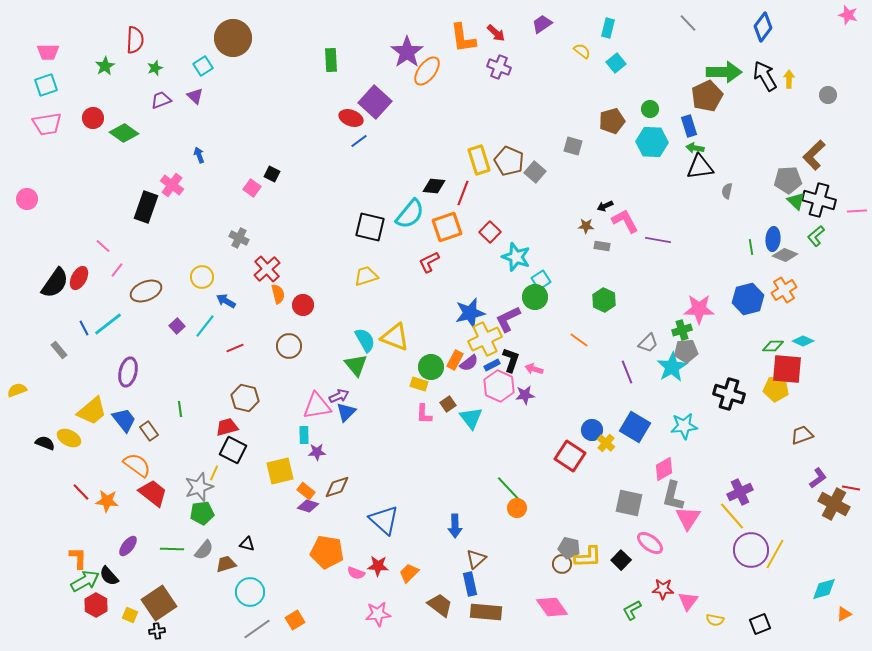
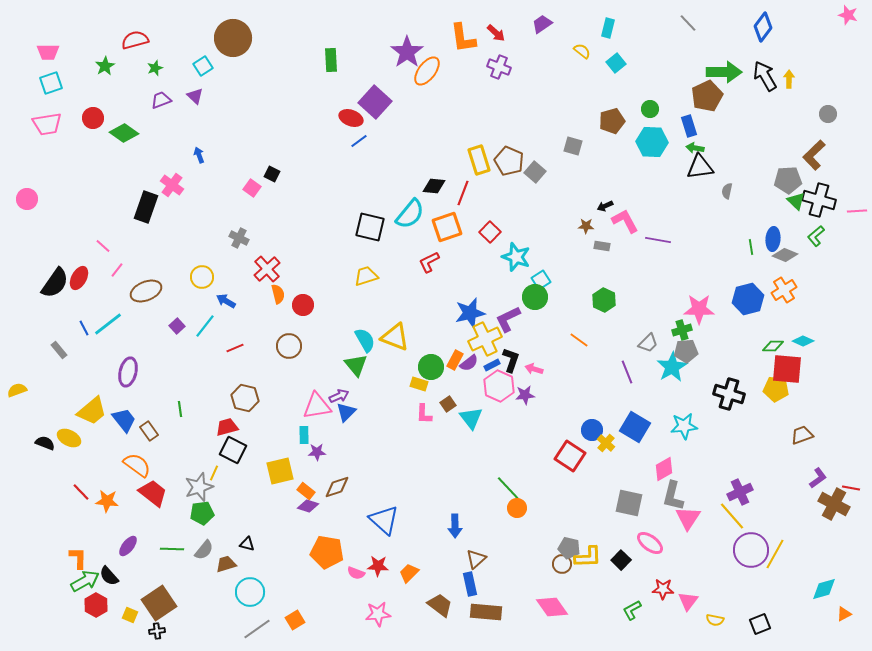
red semicircle at (135, 40): rotated 108 degrees counterclockwise
cyan square at (46, 85): moved 5 px right, 2 px up
gray circle at (828, 95): moved 19 px down
